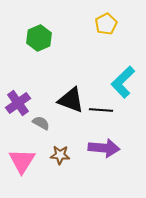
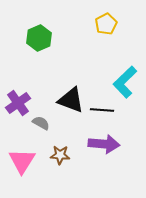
cyan L-shape: moved 2 px right
black line: moved 1 px right
purple arrow: moved 4 px up
